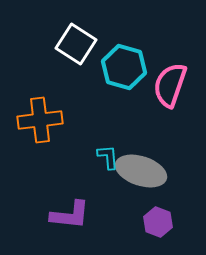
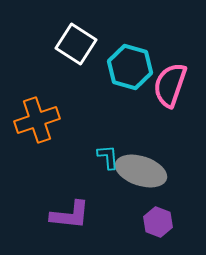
cyan hexagon: moved 6 px right
orange cross: moved 3 px left; rotated 12 degrees counterclockwise
